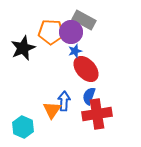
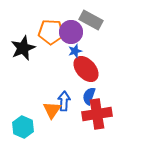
gray rectangle: moved 7 px right
